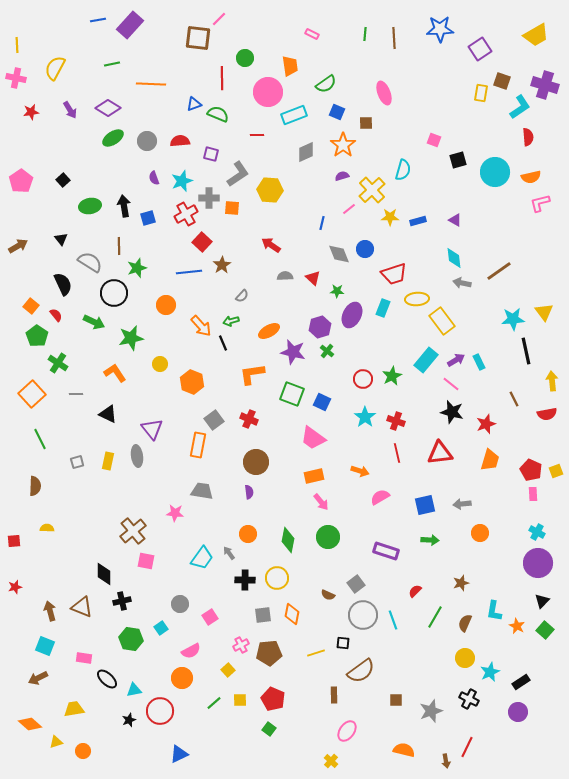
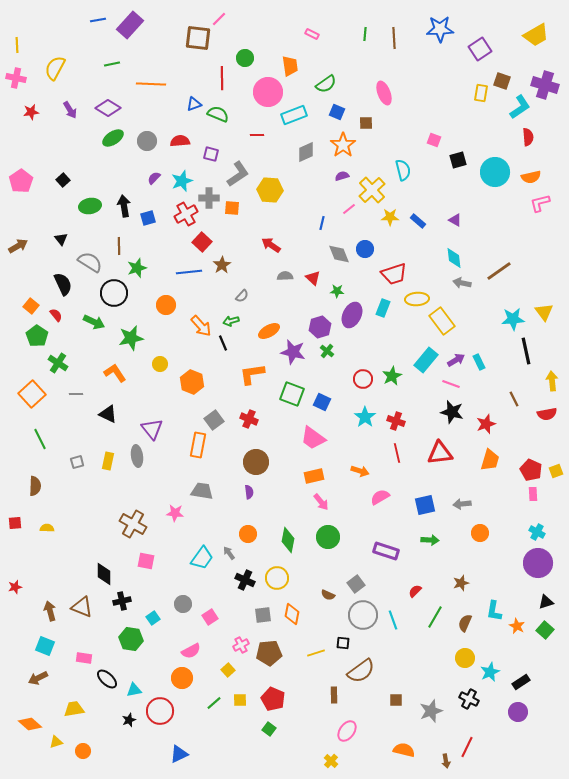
cyan semicircle at (403, 170): rotated 30 degrees counterclockwise
purple semicircle at (154, 178): rotated 64 degrees clockwise
blue rectangle at (418, 221): rotated 56 degrees clockwise
pink line at (451, 384): rotated 18 degrees counterclockwise
brown cross at (133, 531): moved 7 px up; rotated 20 degrees counterclockwise
red square at (14, 541): moved 1 px right, 18 px up
black cross at (245, 580): rotated 24 degrees clockwise
black triangle at (542, 601): moved 4 px right, 1 px down; rotated 28 degrees clockwise
gray circle at (180, 604): moved 3 px right
cyan square at (161, 628): moved 8 px left, 10 px up
